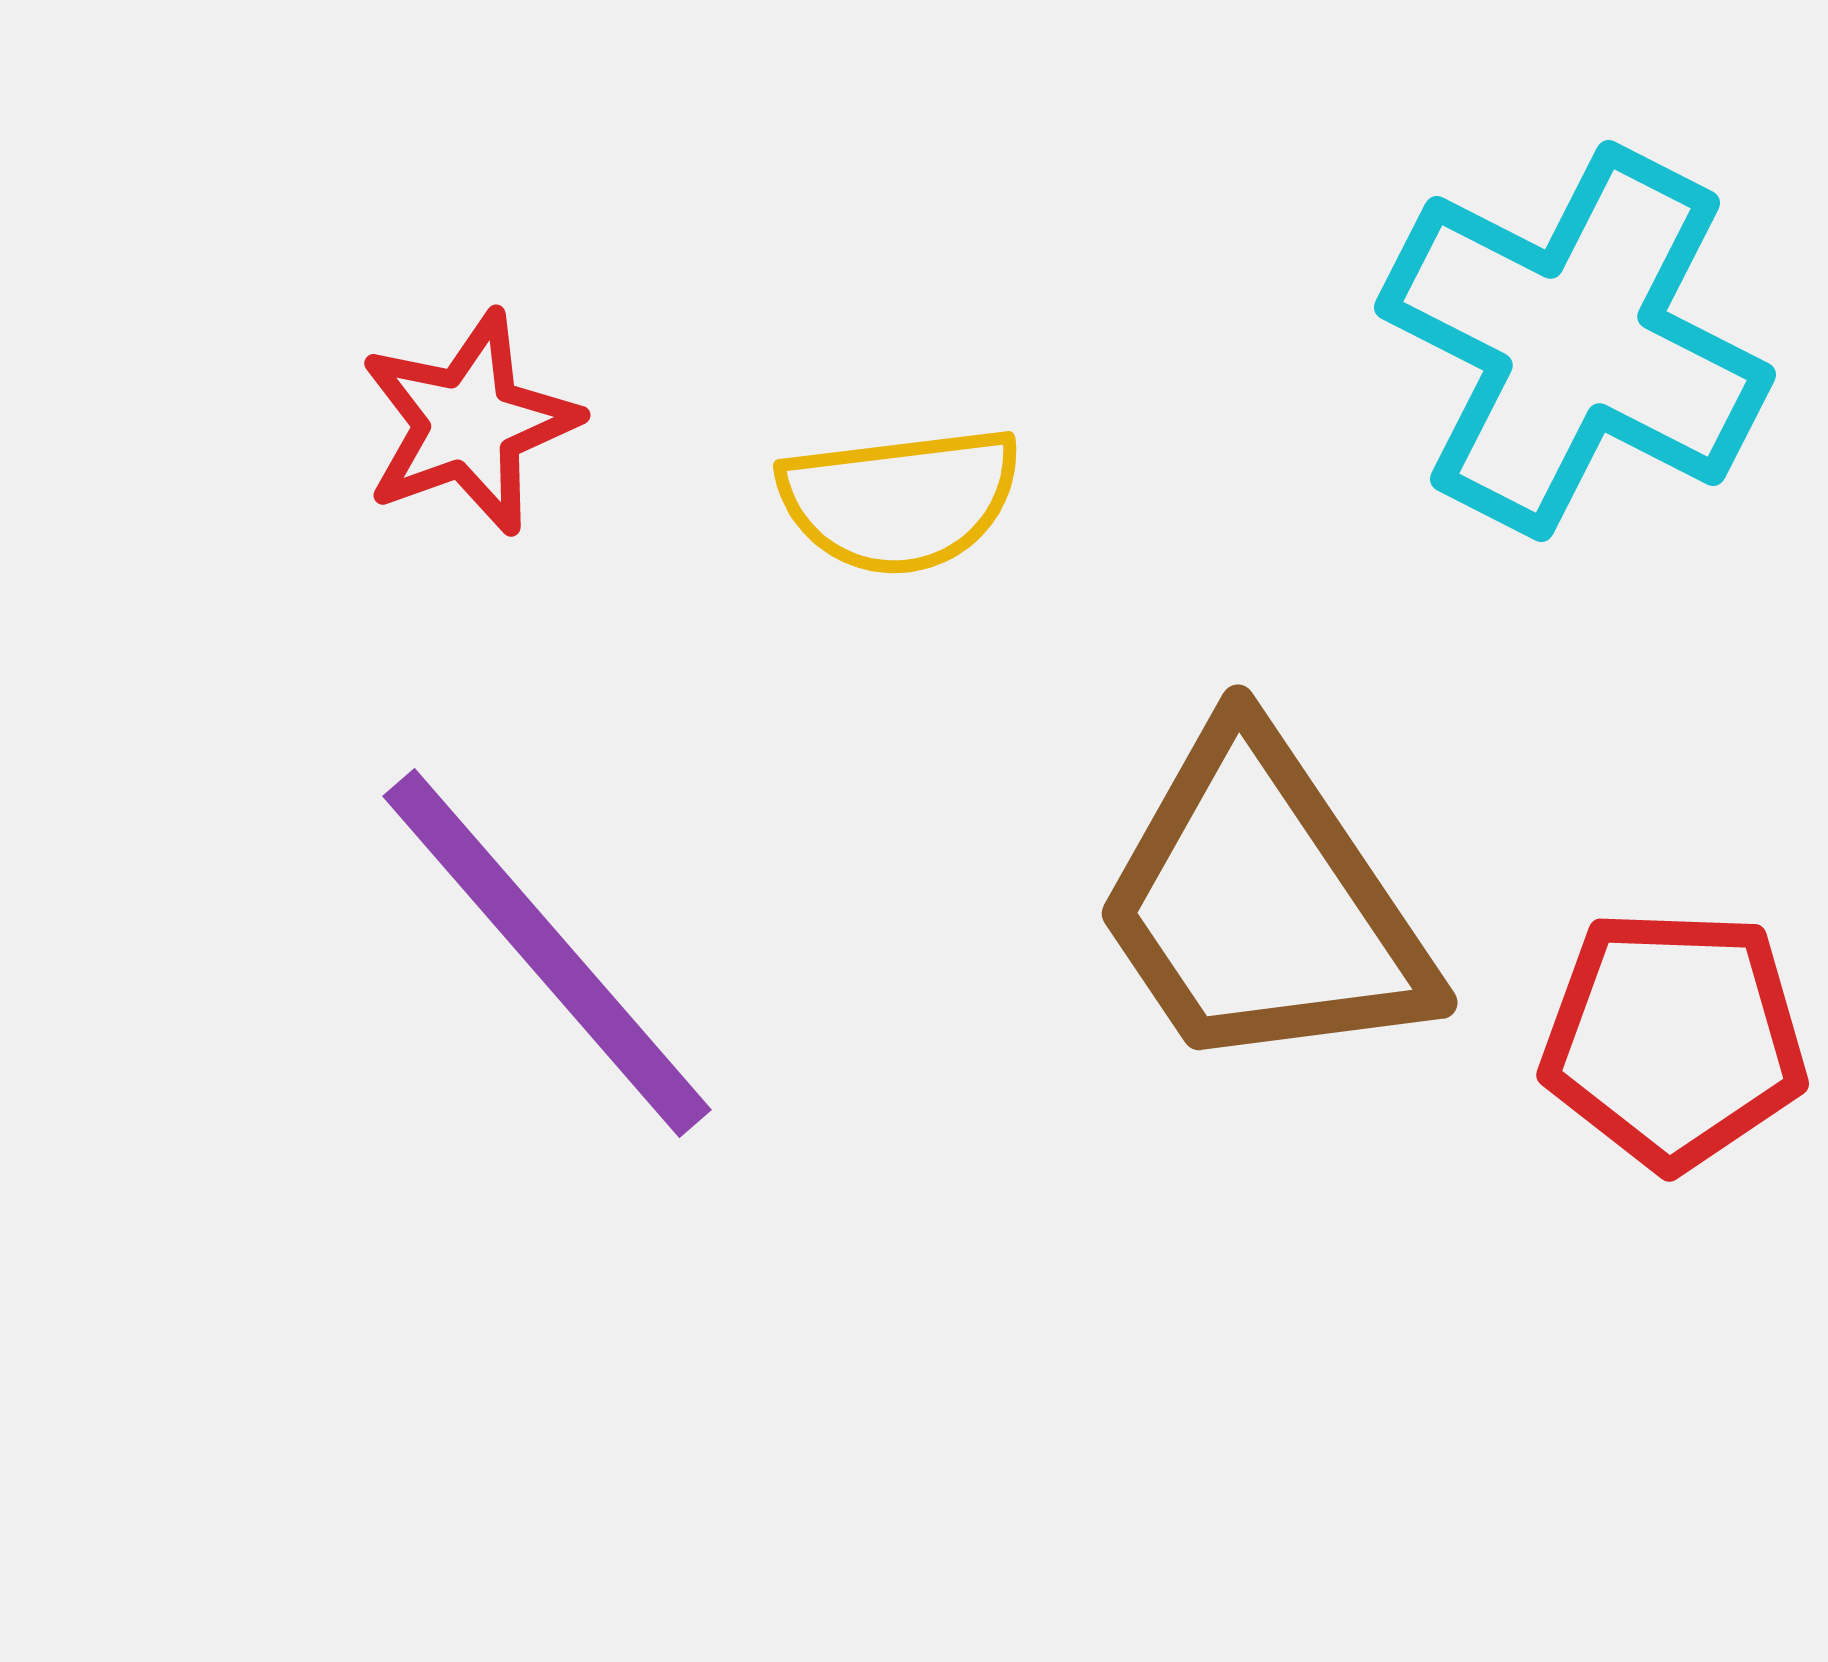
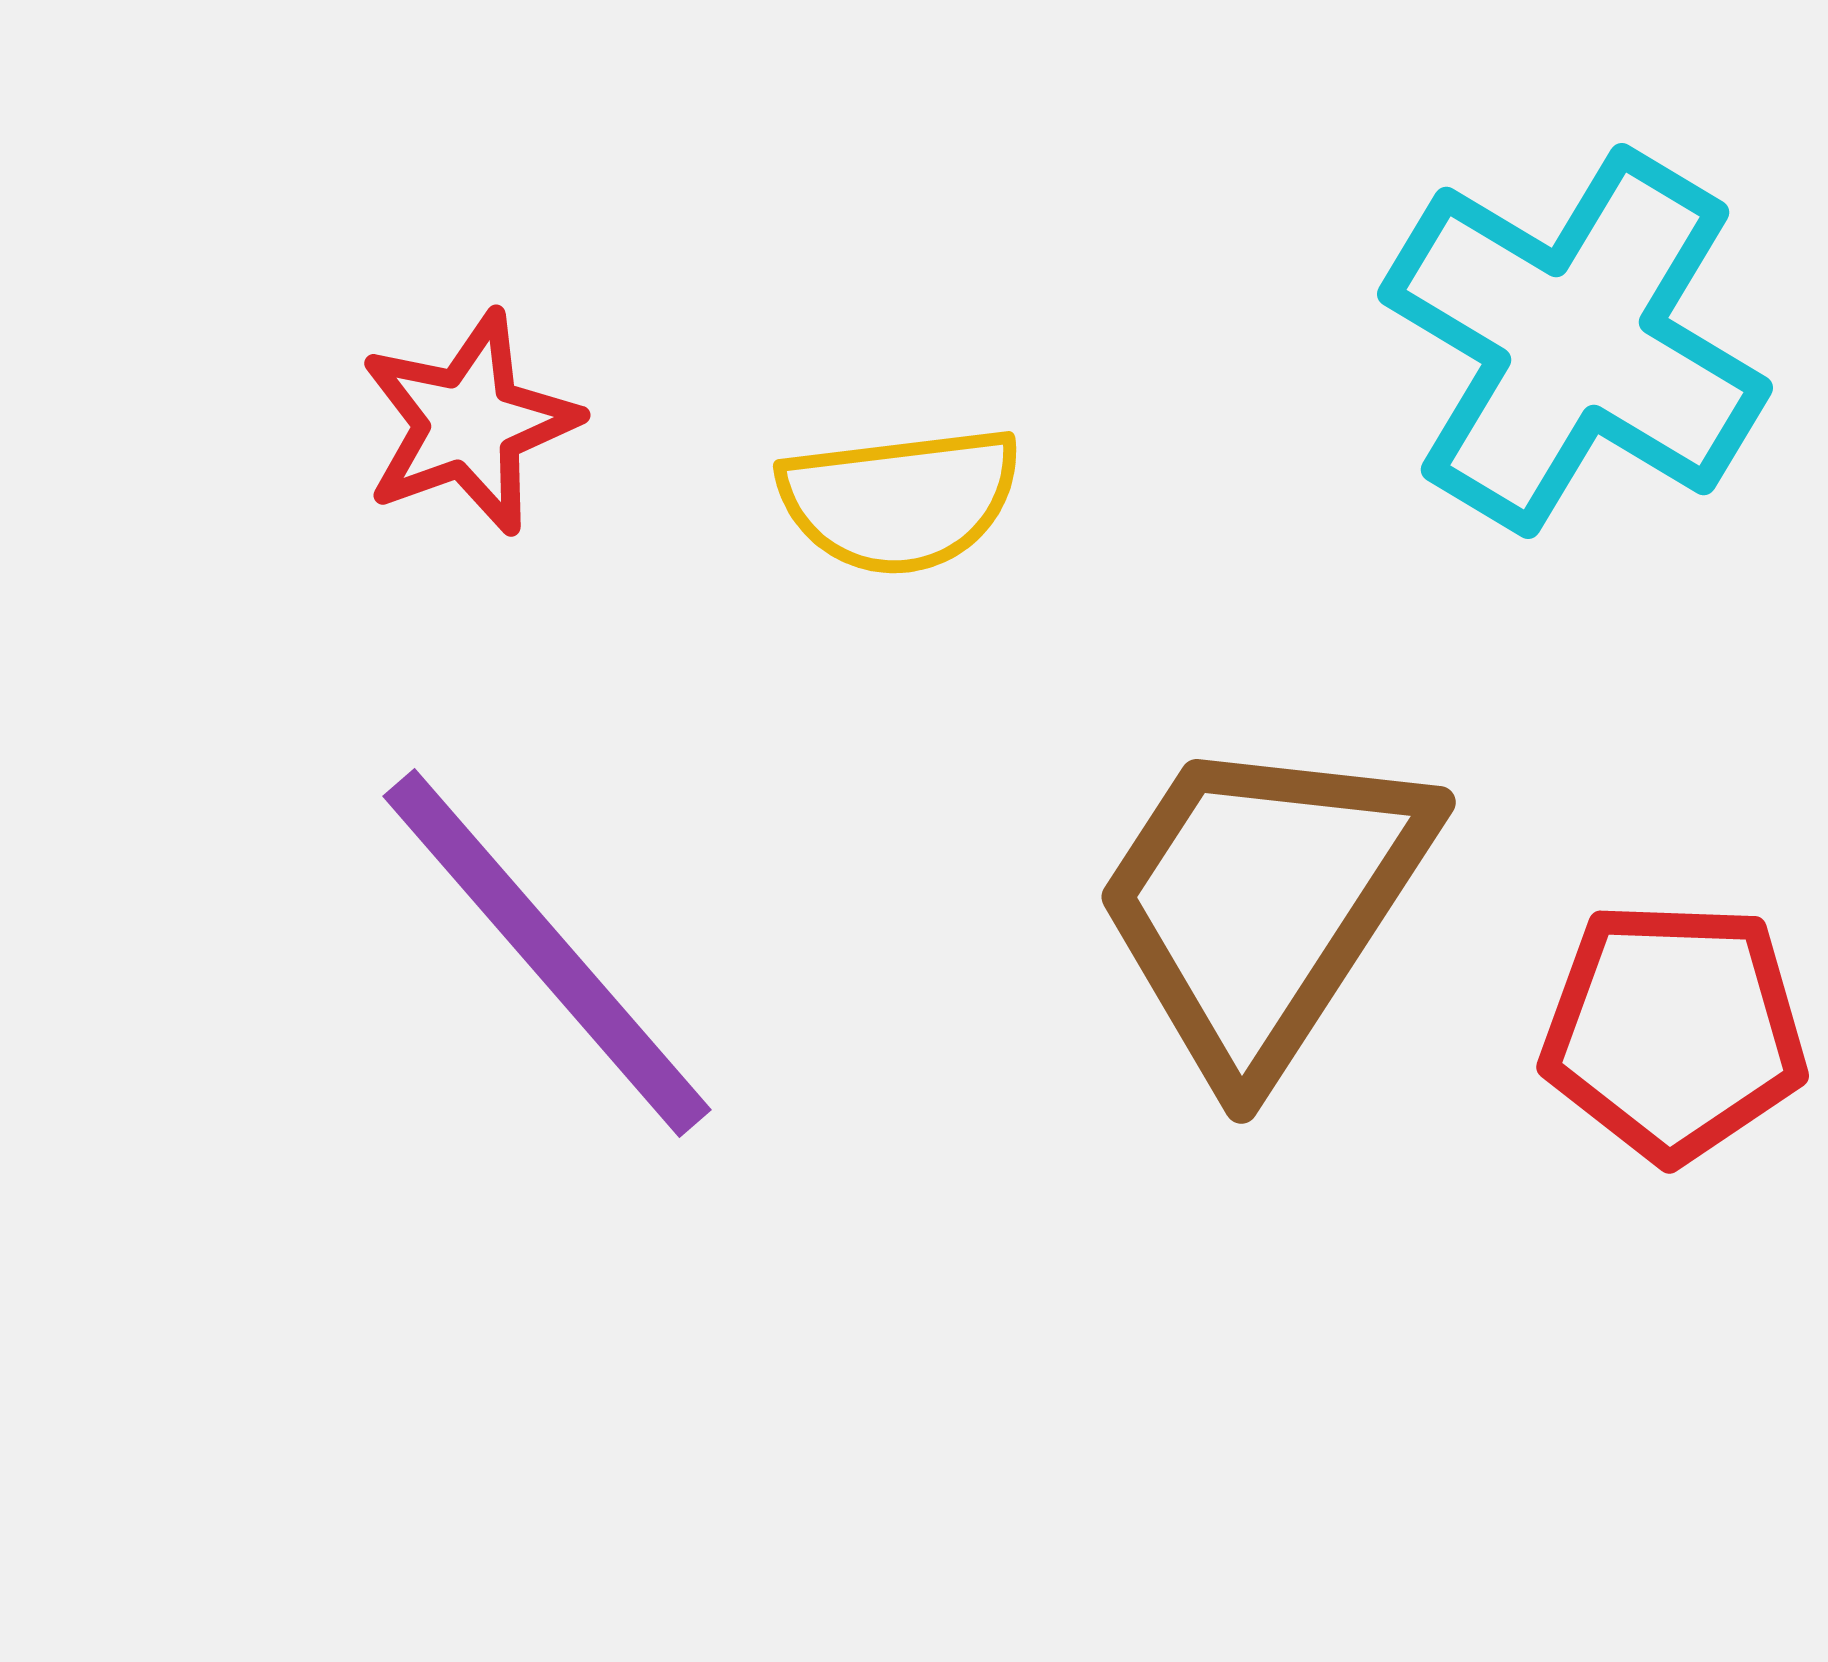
cyan cross: rotated 4 degrees clockwise
brown trapezoid: rotated 67 degrees clockwise
red pentagon: moved 8 px up
